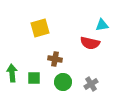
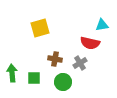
gray cross: moved 11 px left, 21 px up
